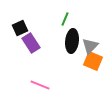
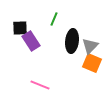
green line: moved 11 px left
black square: rotated 21 degrees clockwise
purple rectangle: moved 2 px up
orange square: moved 1 px left, 2 px down
